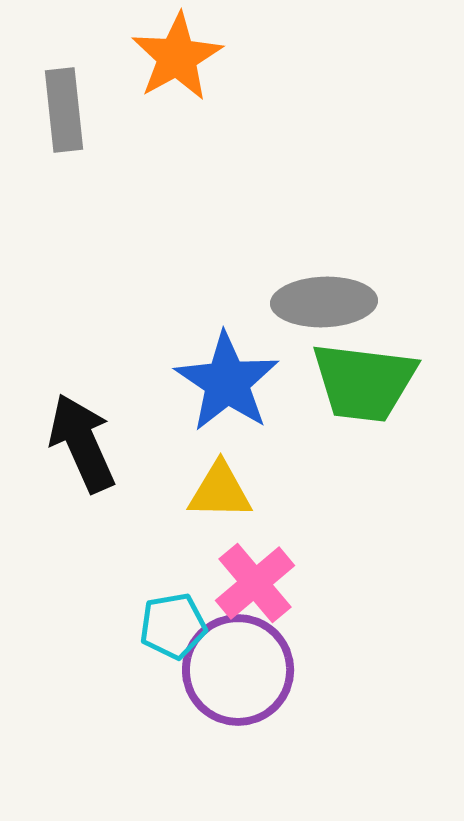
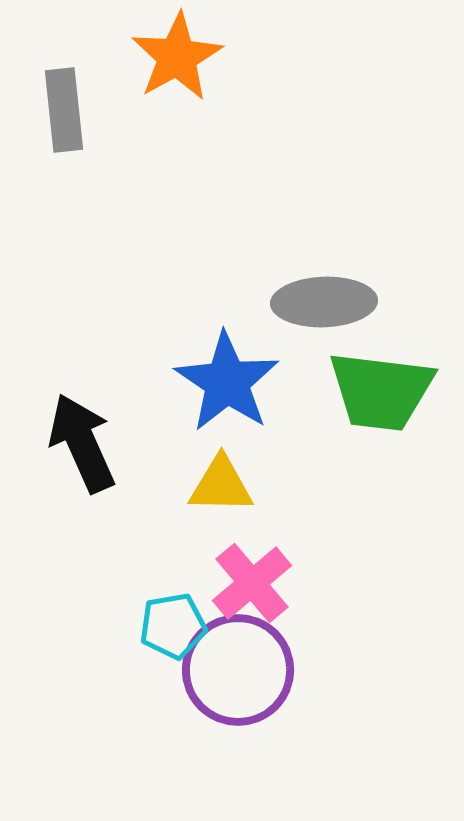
green trapezoid: moved 17 px right, 9 px down
yellow triangle: moved 1 px right, 6 px up
pink cross: moved 3 px left
